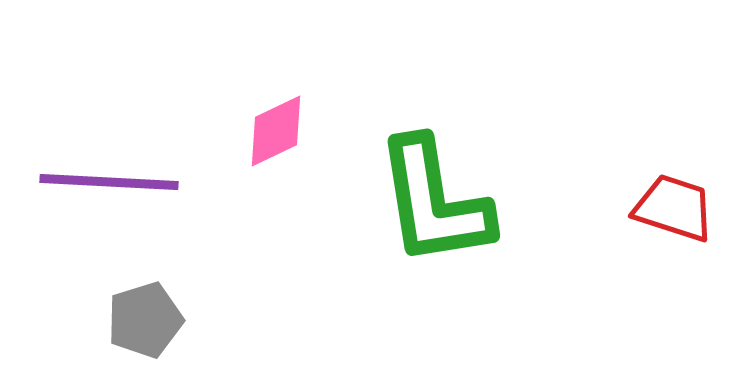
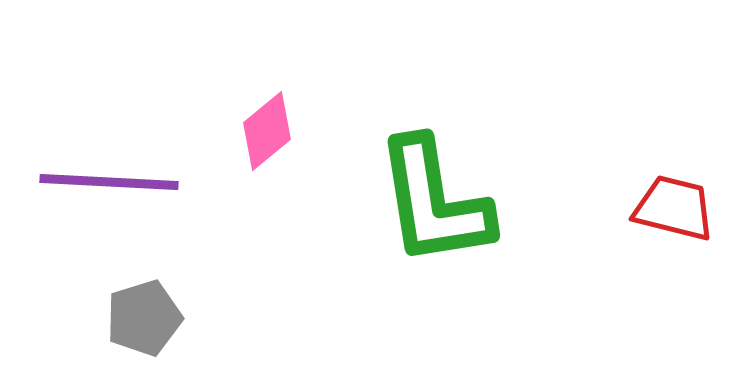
pink diamond: moved 9 px left; rotated 14 degrees counterclockwise
red trapezoid: rotated 4 degrees counterclockwise
gray pentagon: moved 1 px left, 2 px up
